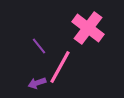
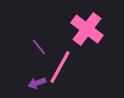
pink cross: moved 1 px left, 1 px down
purple line: moved 1 px down
